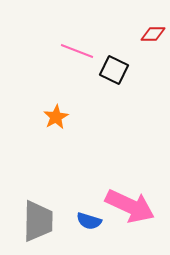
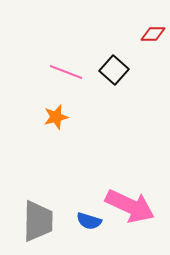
pink line: moved 11 px left, 21 px down
black square: rotated 16 degrees clockwise
orange star: rotated 15 degrees clockwise
